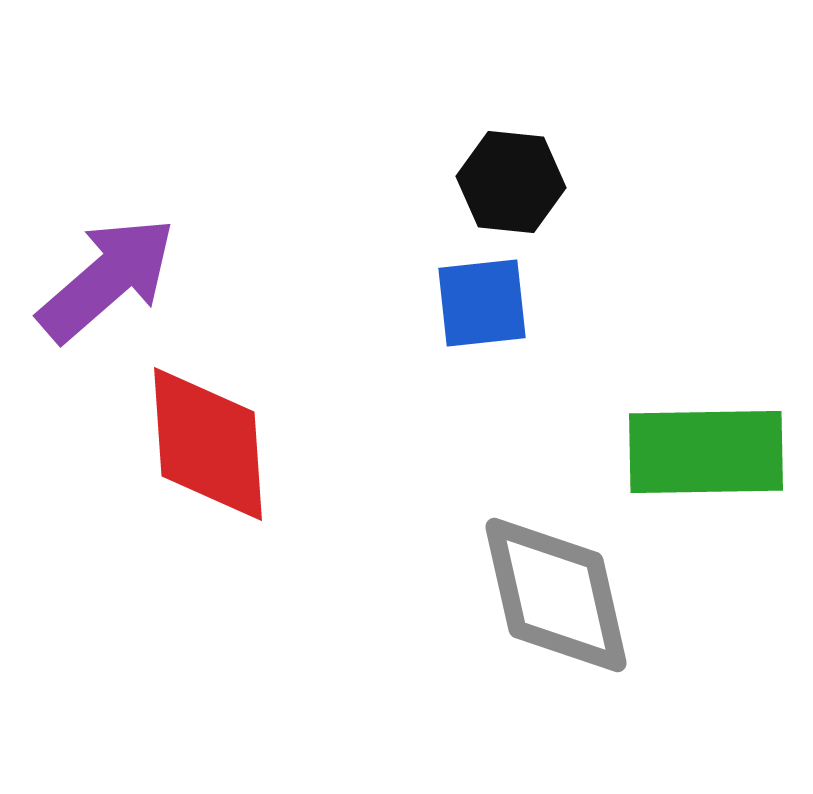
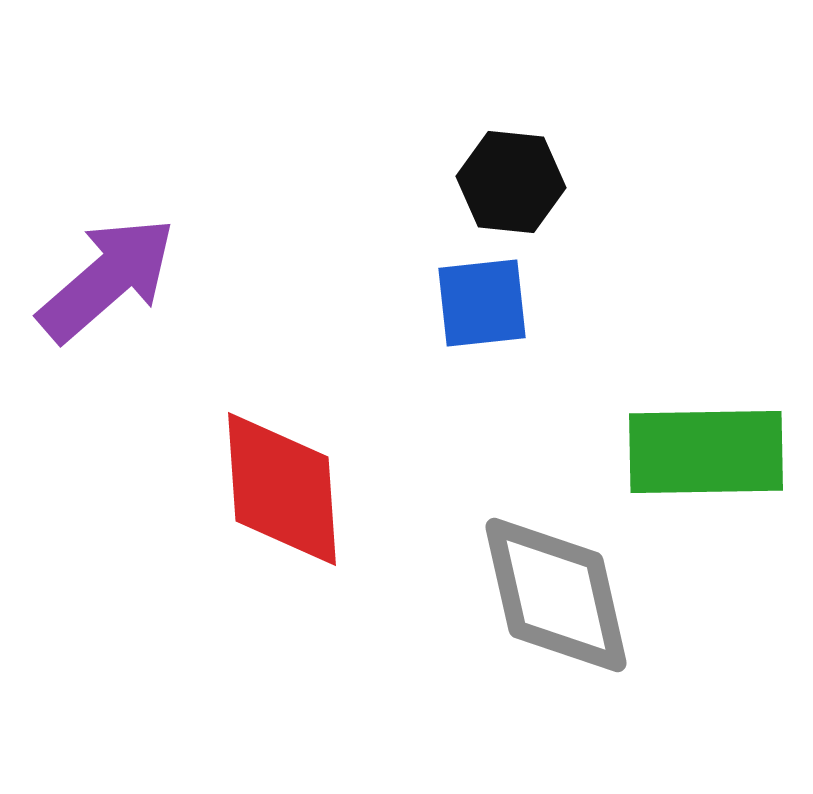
red diamond: moved 74 px right, 45 px down
